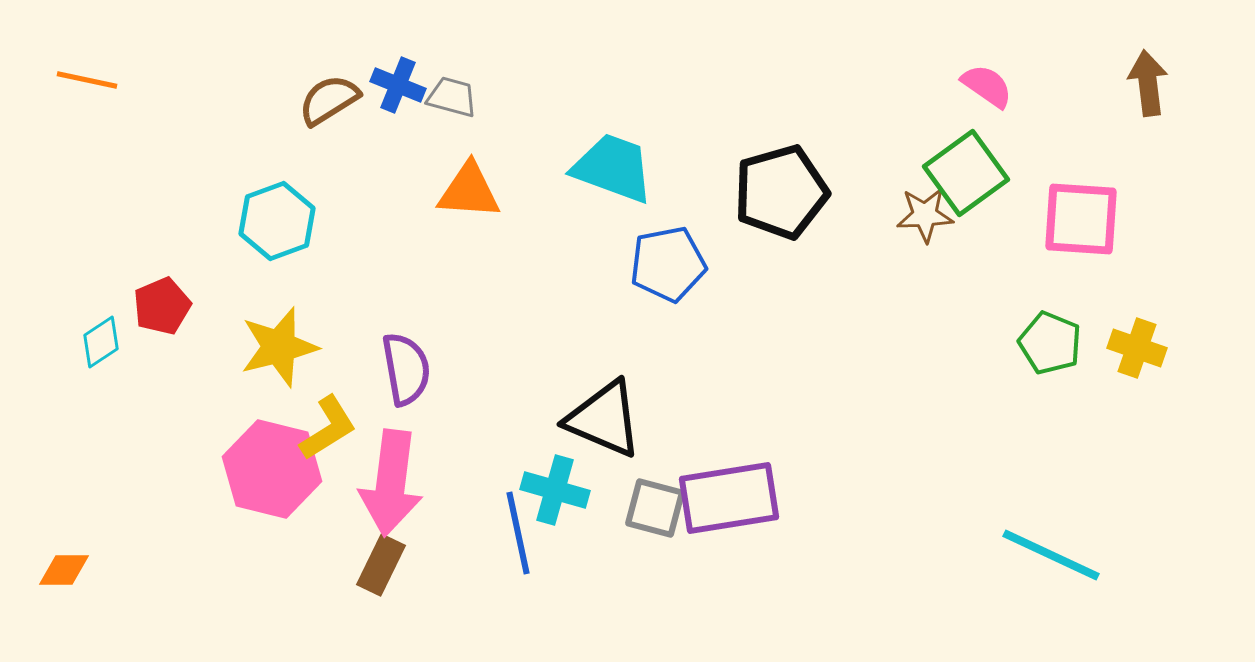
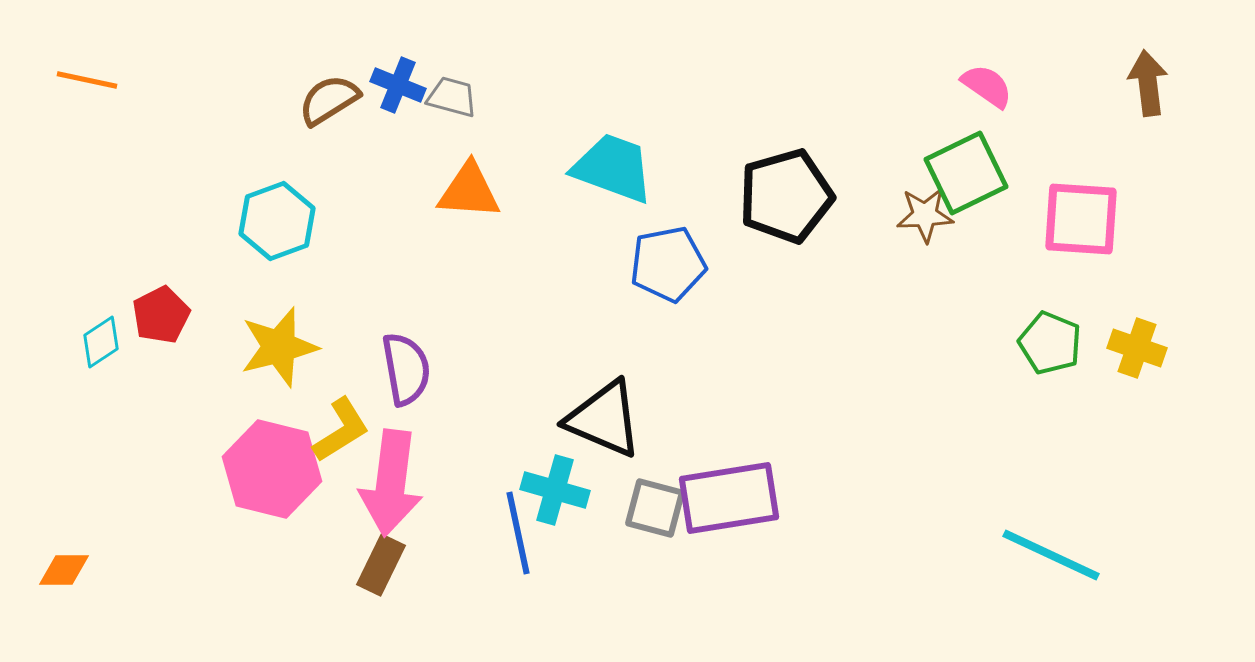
green square: rotated 10 degrees clockwise
black pentagon: moved 5 px right, 4 px down
red pentagon: moved 1 px left, 9 px down; rotated 4 degrees counterclockwise
yellow L-shape: moved 13 px right, 2 px down
